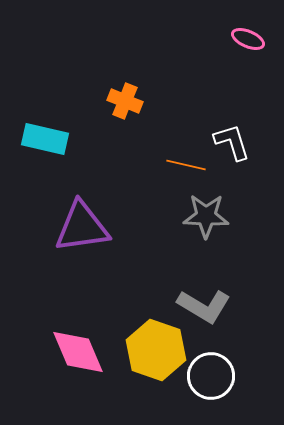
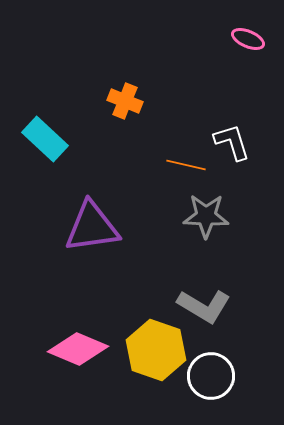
cyan rectangle: rotated 30 degrees clockwise
purple triangle: moved 10 px right
pink diamond: moved 3 px up; rotated 44 degrees counterclockwise
